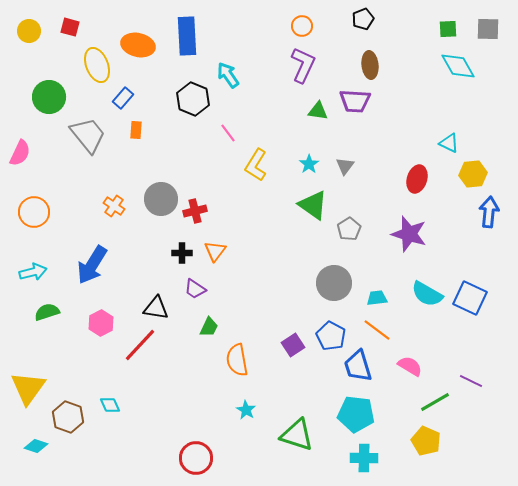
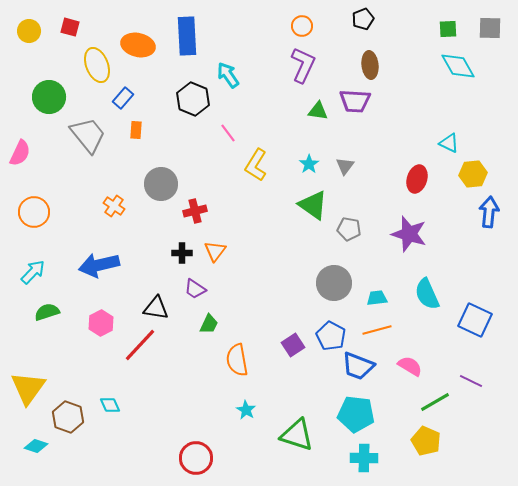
gray square at (488, 29): moved 2 px right, 1 px up
gray circle at (161, 199): moved 15 px up
gray pentagon at (349, 229): rotated 30 degrees counterclockwise
blue arrow at (92, 265): moved 7 px right; rotated 45 degrees clockwise
cyan arrow at (33, 272): rotated 32 degrees counterclockwise
cyan semicircle at (427, 294): rotated 36 degrees clockwise
blue square at (470, 298): moved 5 px right, 22 px down
green trapezoid at (209, 327): moved 3 px up
orange line at (377, 330): rotated 52 degrees counterclockwise
blue trapezoid at (358, 366): rotated 52 degrees counterclockwise
